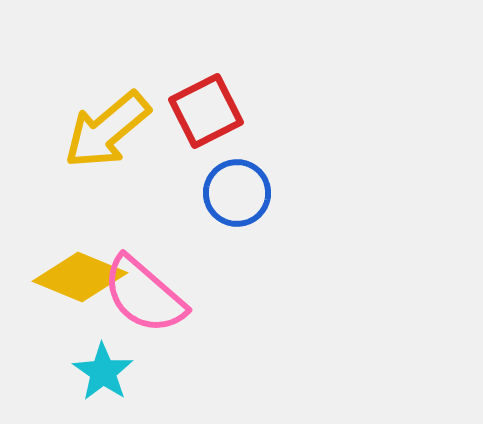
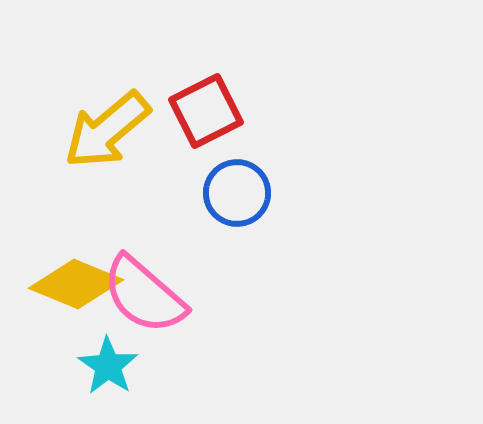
yellow diamond: moved 4 px left, 7 px down
cyan star: moved 5 px right, 6 px up
